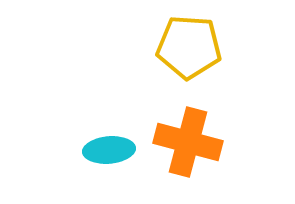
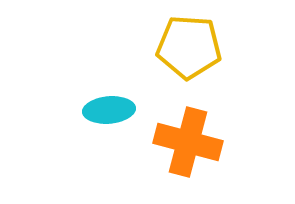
cyan ellipse: moved 40 px up
